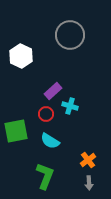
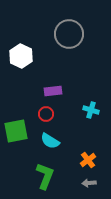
gray circle: moved 1 px left, 1 px up
purple rectangle: rotated 36 degrees clockwise
cyan cross: moved 21 px right, 4 px down
gray arrow: rotated 88 degrees clockwise
